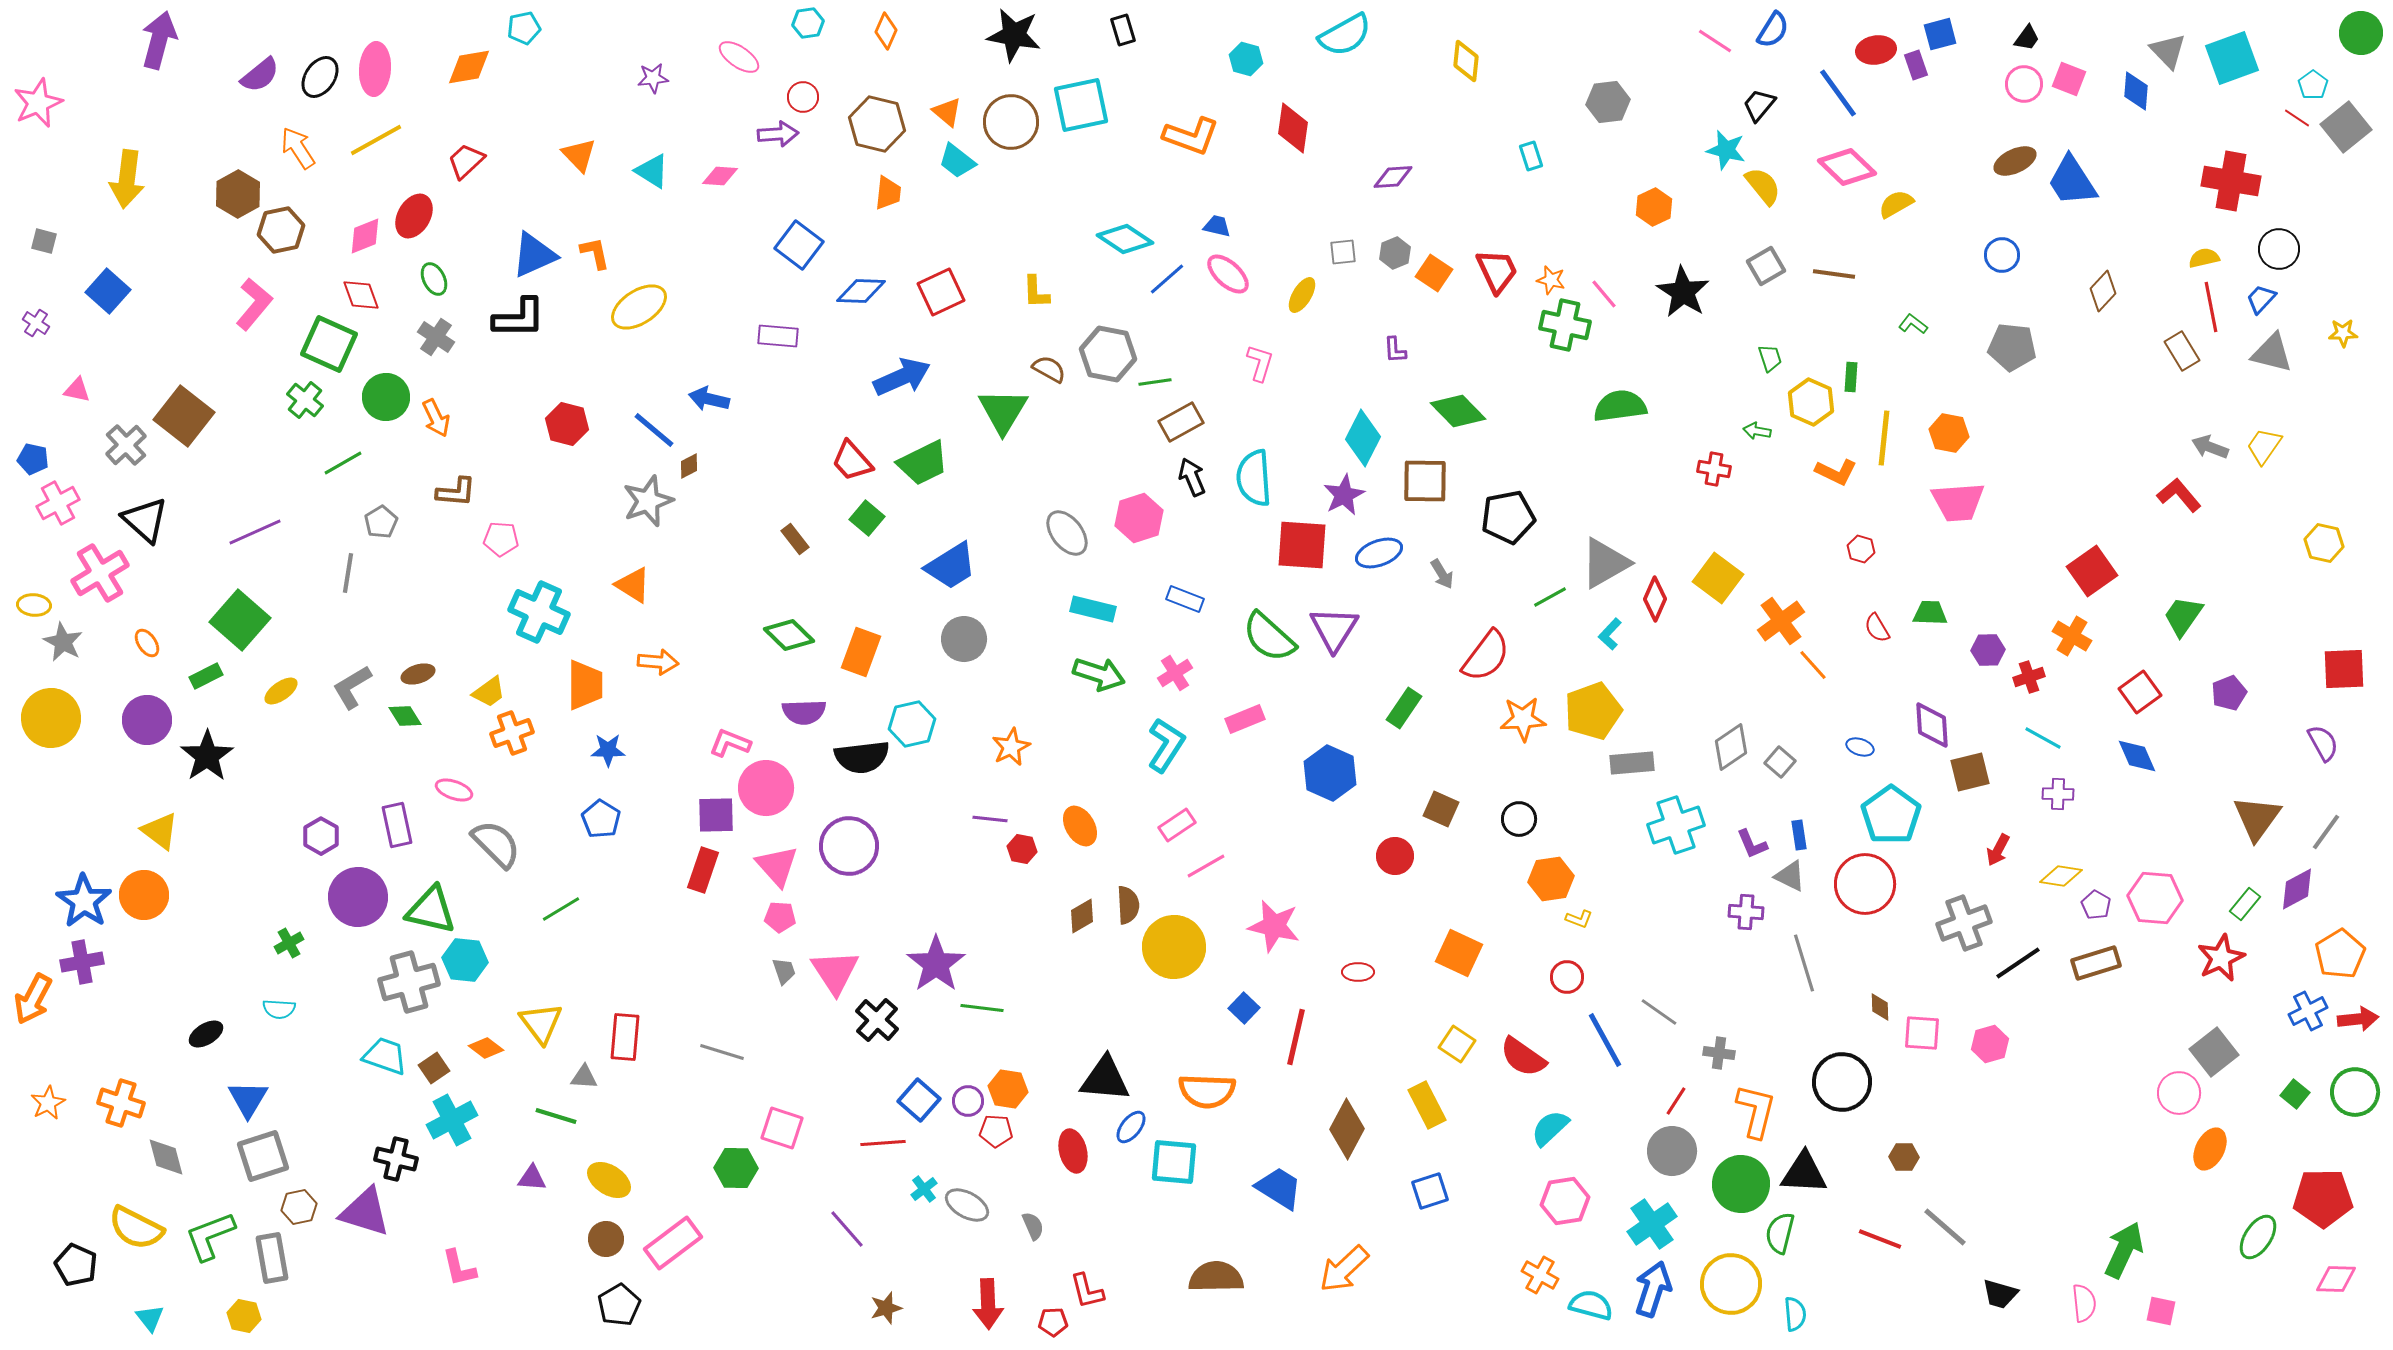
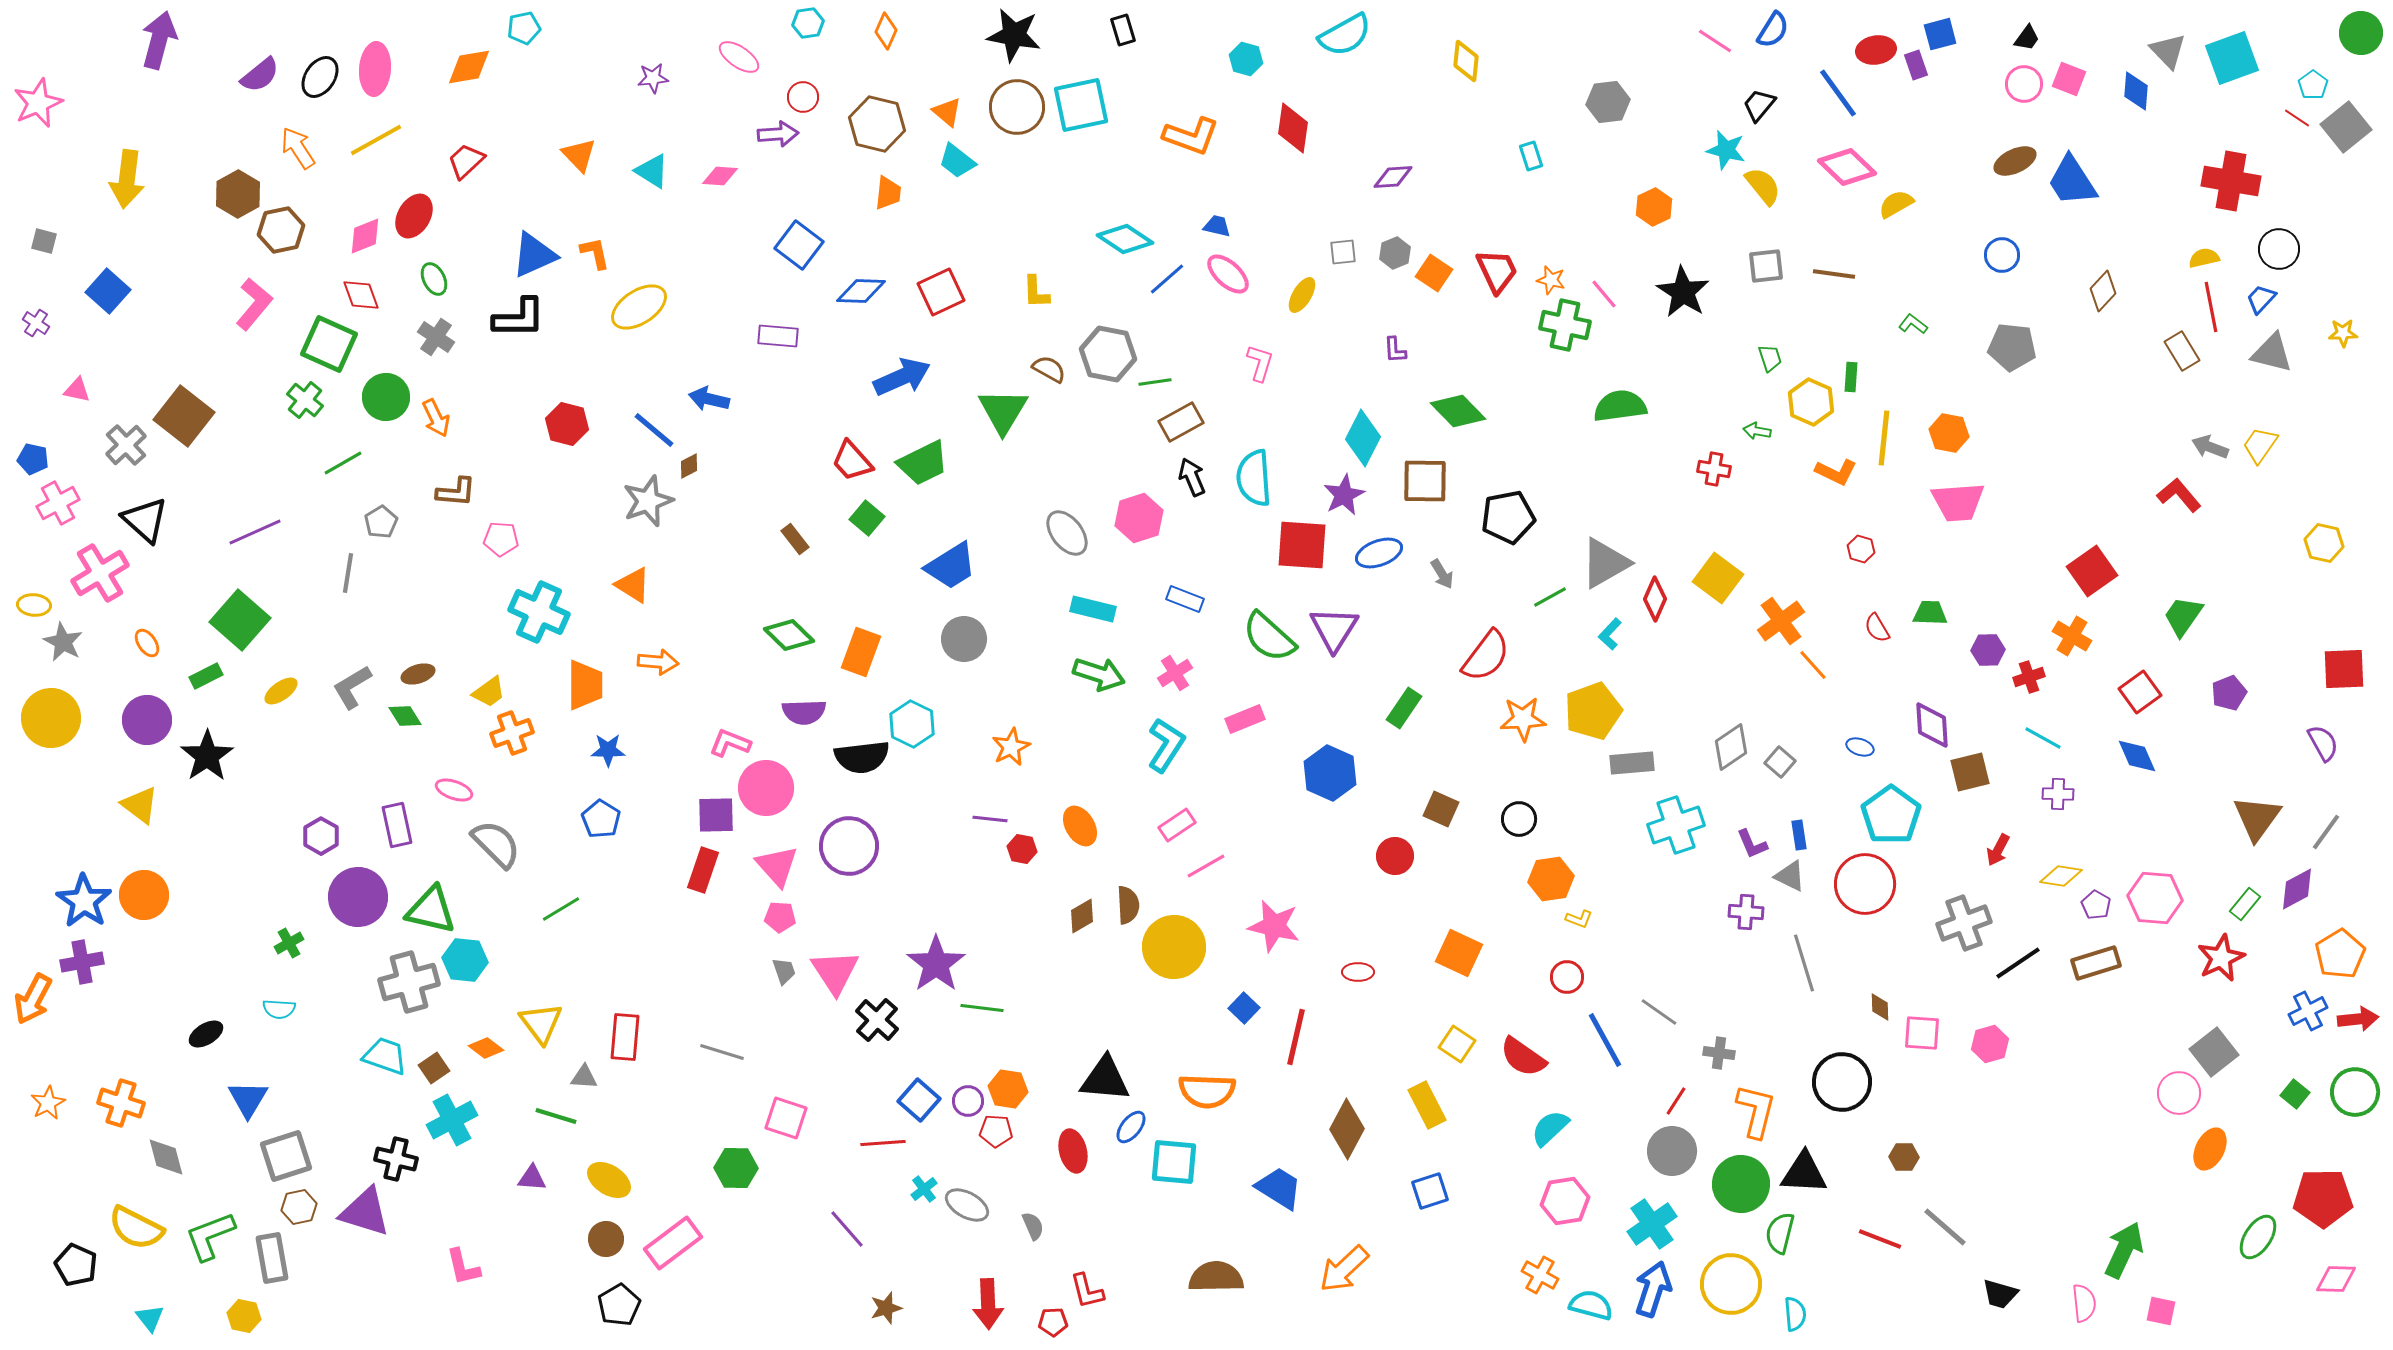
brown circle at (1011, 122): moved 6 px right, 15 px up
gray square at (1766, 266): rotated 24 degrees clockwise
yellow trapezoid at (2264, 446): moved 4 px left, 1 px up
cyan hexagon at (912, 724): rotated 21 degrees counterclockwise
yellow triangle at (160, 831): moved 20 px left, 26 px up
pink square at (782, 1128): moved 4 px right, 10 px up
gray square at (263, 1156): moved 23 px right
pink L-shape at (459, 1268): moved 4 px right, 1 px up
